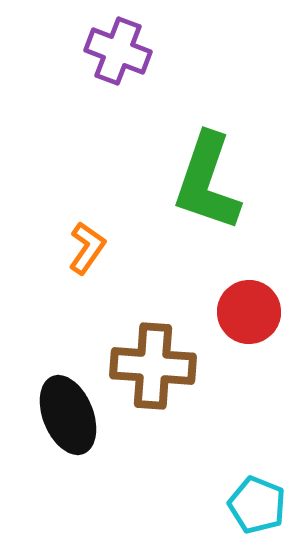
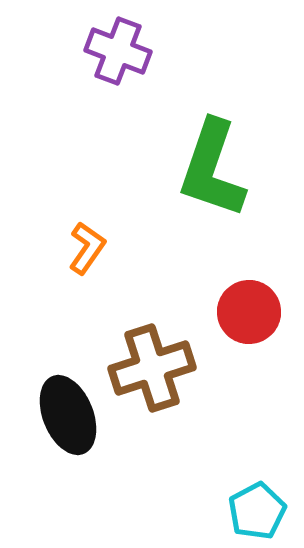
green L-shape: moved 5 px right, 13 px up
brown cross: moved 1 px left, 2 px down; rotated 22 degrees counterclockwise
cyan pentagon: moved 6 px down; rotated 22 degrees clockwise
